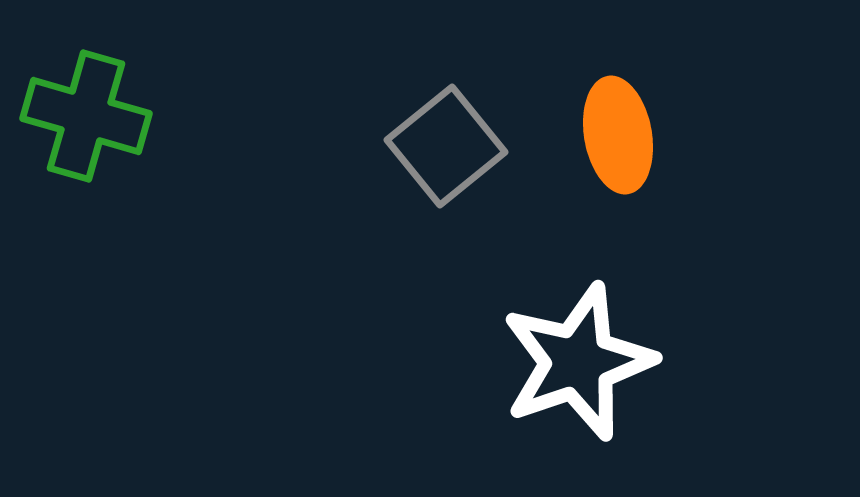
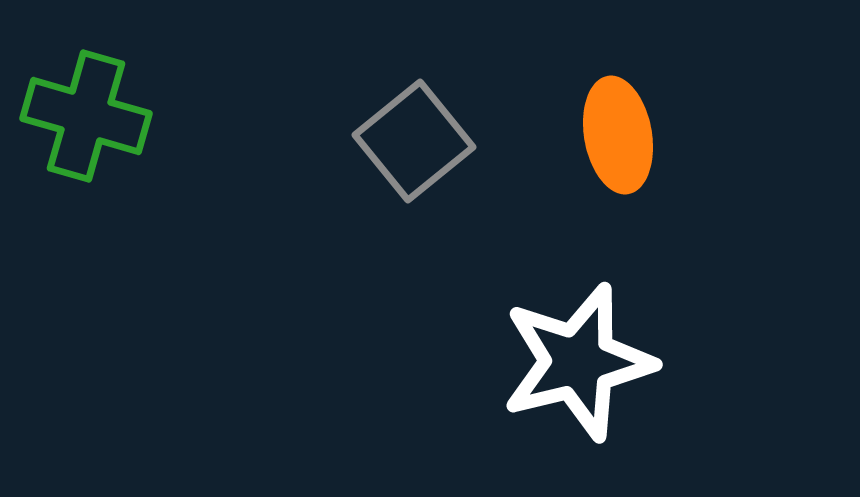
gray square: moved 32 px left, 5 px up
white star: rotated 5 degrees clockwise
